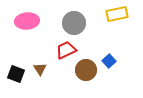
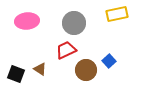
brown triangle: rotated 24 degrees counterclockwise
